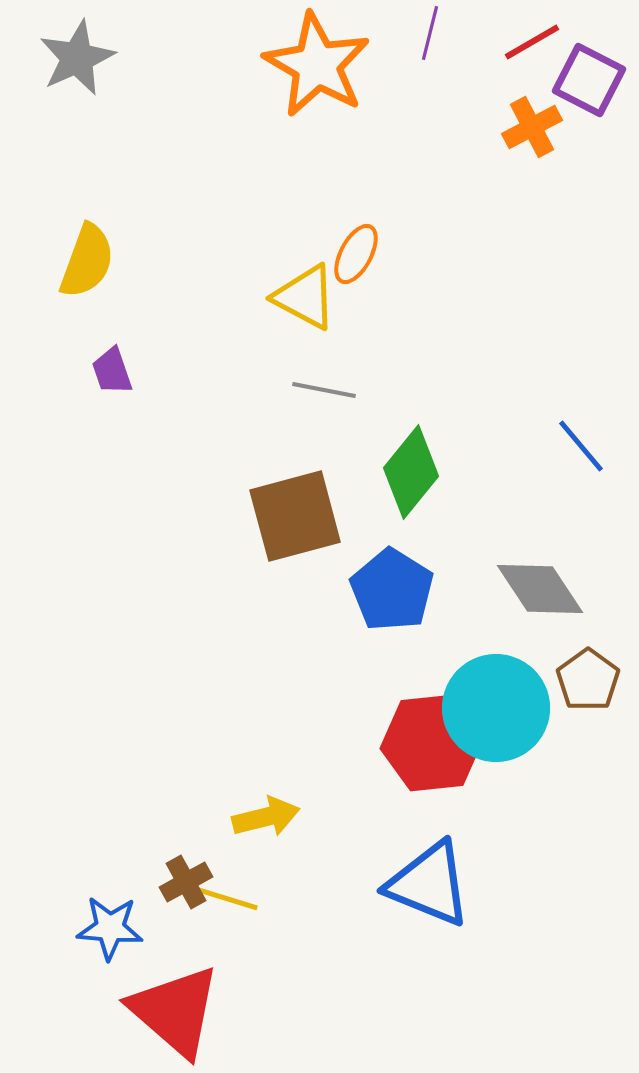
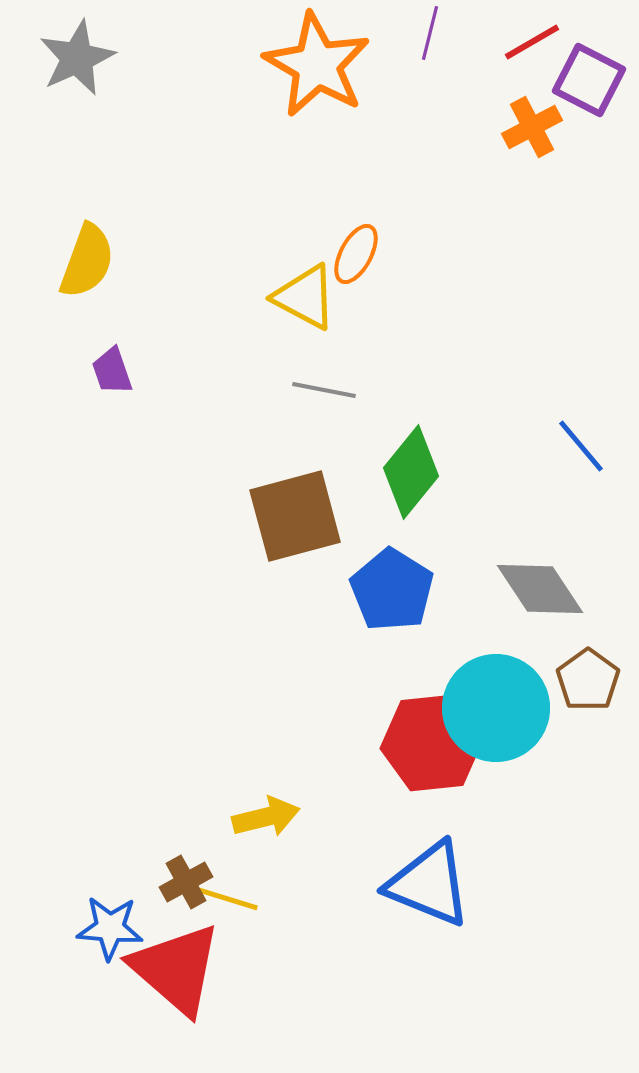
red triangle: moved 1 px right, 42 px up
